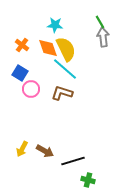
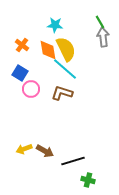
orange diamond: moved 2 px down; rotated 10 degrees clockwise
yellow arrow: moved 2 px right; rotated 42 degrees clockwise
